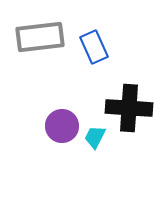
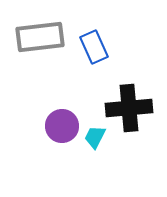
black cross: rotated 9 degrees counterclockwise
